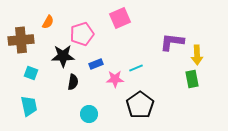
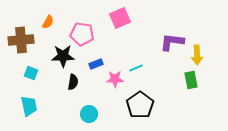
pink pentagon: rotated 25 degrees clockwise
green rectangle: moved 1 px left, 1 px down
